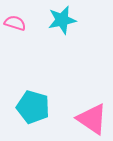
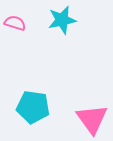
cyan pentagon: rotated 8 degrees counterclockwise
pink triangle: rotated 20 degrees clockwise
